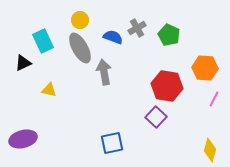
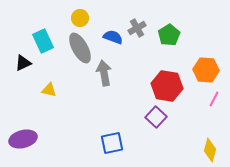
yellow circle: moved 2 px up
green pentagon: rotated 15 degrees clockwise
orange hexagon: moved 1 px right, 2 px down
gray arrow: moved 1 px down
